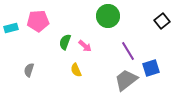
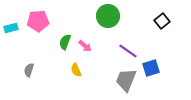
purple line: rotated 24 degrees counterclockwise
gray trapezoid: rotated 30 degrees counterclockwise
